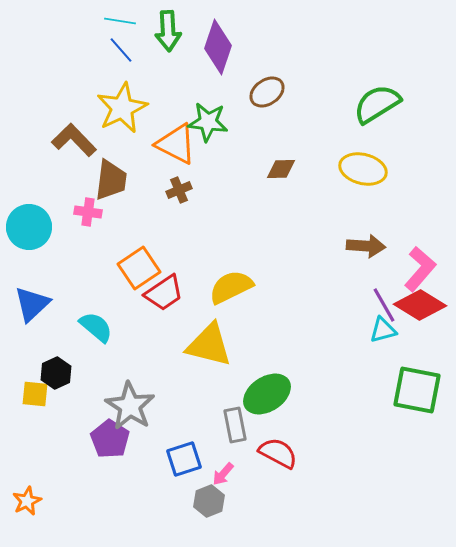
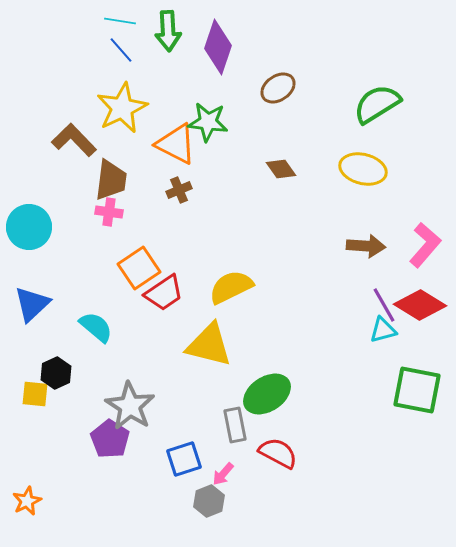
brown ellipse: moved 11 px right, 4 px up
brown diamond: rotated 56 degrees clockwise
pink cross: moved 21 px right
pink L-shape: moved 5 px right, 24 px up
